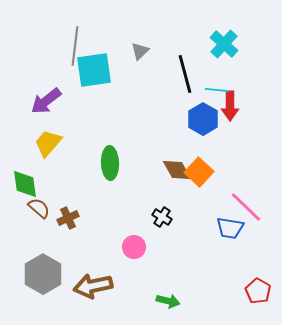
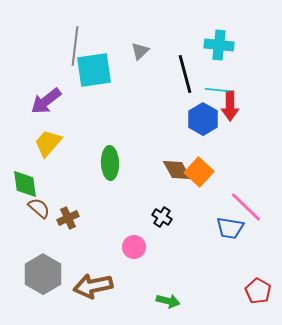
cyan cross: moved 5 px left, 1 px down; rotated 36 degrees counterclockwise
